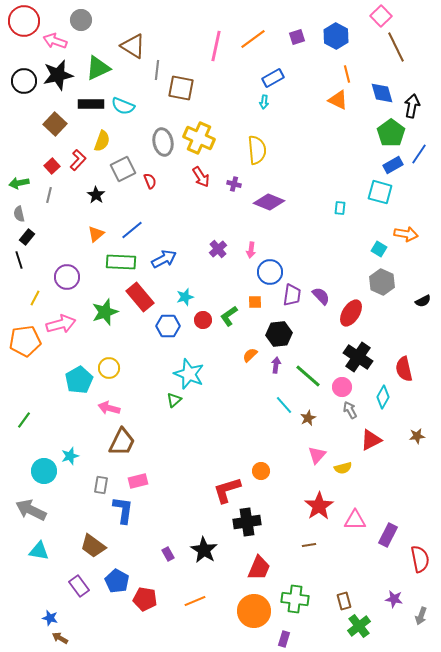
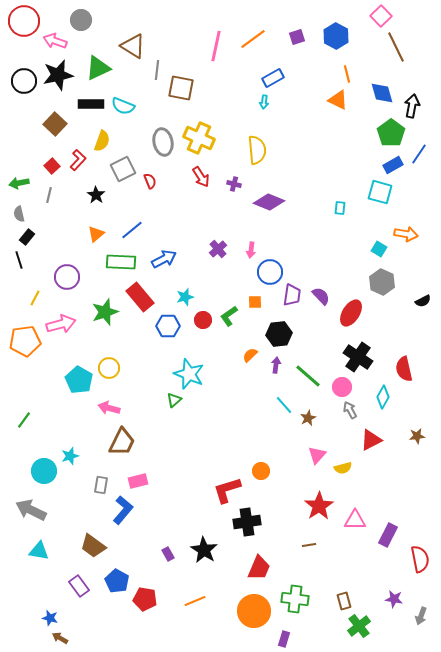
cyan pentagon at (79, 380): rotated 12 degrees counterclockwise
blue L-shape at (123, 510): rotated 32 degrees clockwise
